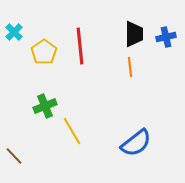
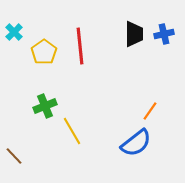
blue cross: moved 2 px left, 3 px up
orange line: moved 20 px right, 44 px down; rotated 42 degrees clockwise
